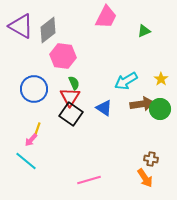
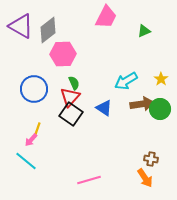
pink hexagon: moved 2 px up; rotated 10 degrees counterclockwise
red triangle: rotated 10 degrees clockwise
